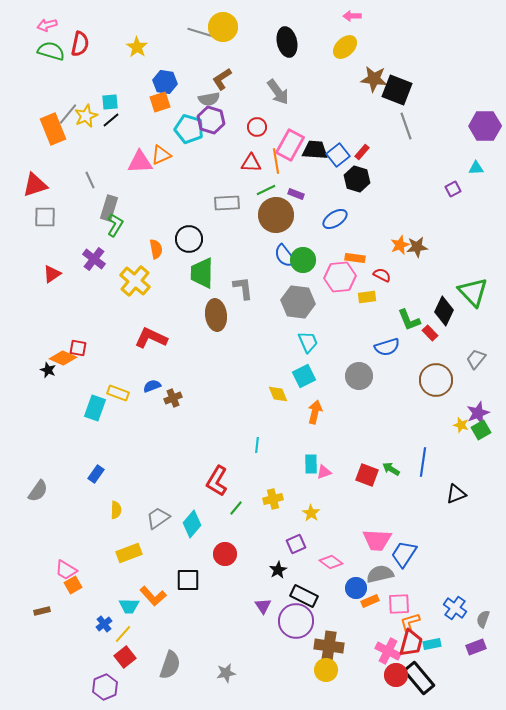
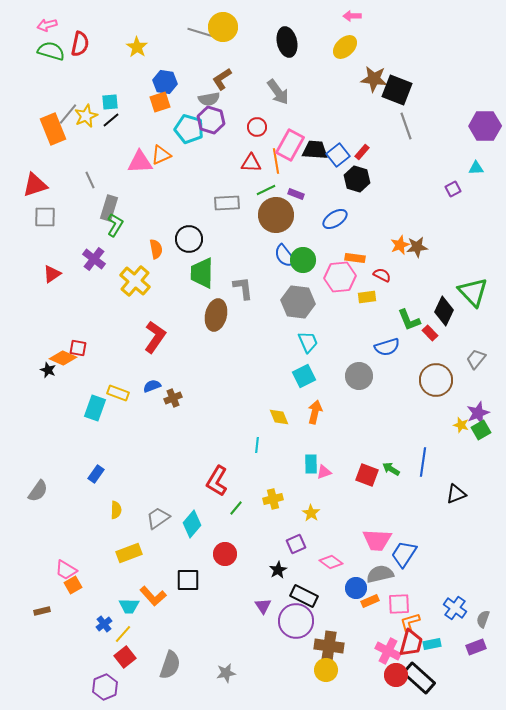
brown ellipse at (216, 315): rotated 20 degrees clockwise
red L-shape at (151, 338): moved 4 px right, 1 px up; rotated 100 degrees clockwise
yellow diamond at (278, 394): moved 1 px right, 23 px down
black rectangle at (419, 678): rotated 8 degrees counterclockwise
